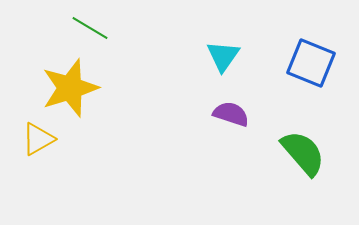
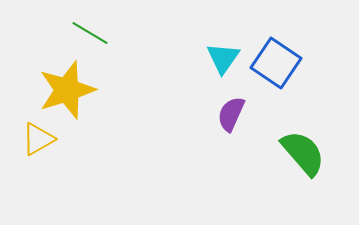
green line: moved 5 px down
cyan triangle: moved 2 px down
blue square: moved 35 px left; rotated 12 degrees clockwise
yellow star: moved 3 px left, 2 px down
purple semicircle: rotated 84 degrees counterclockwise
